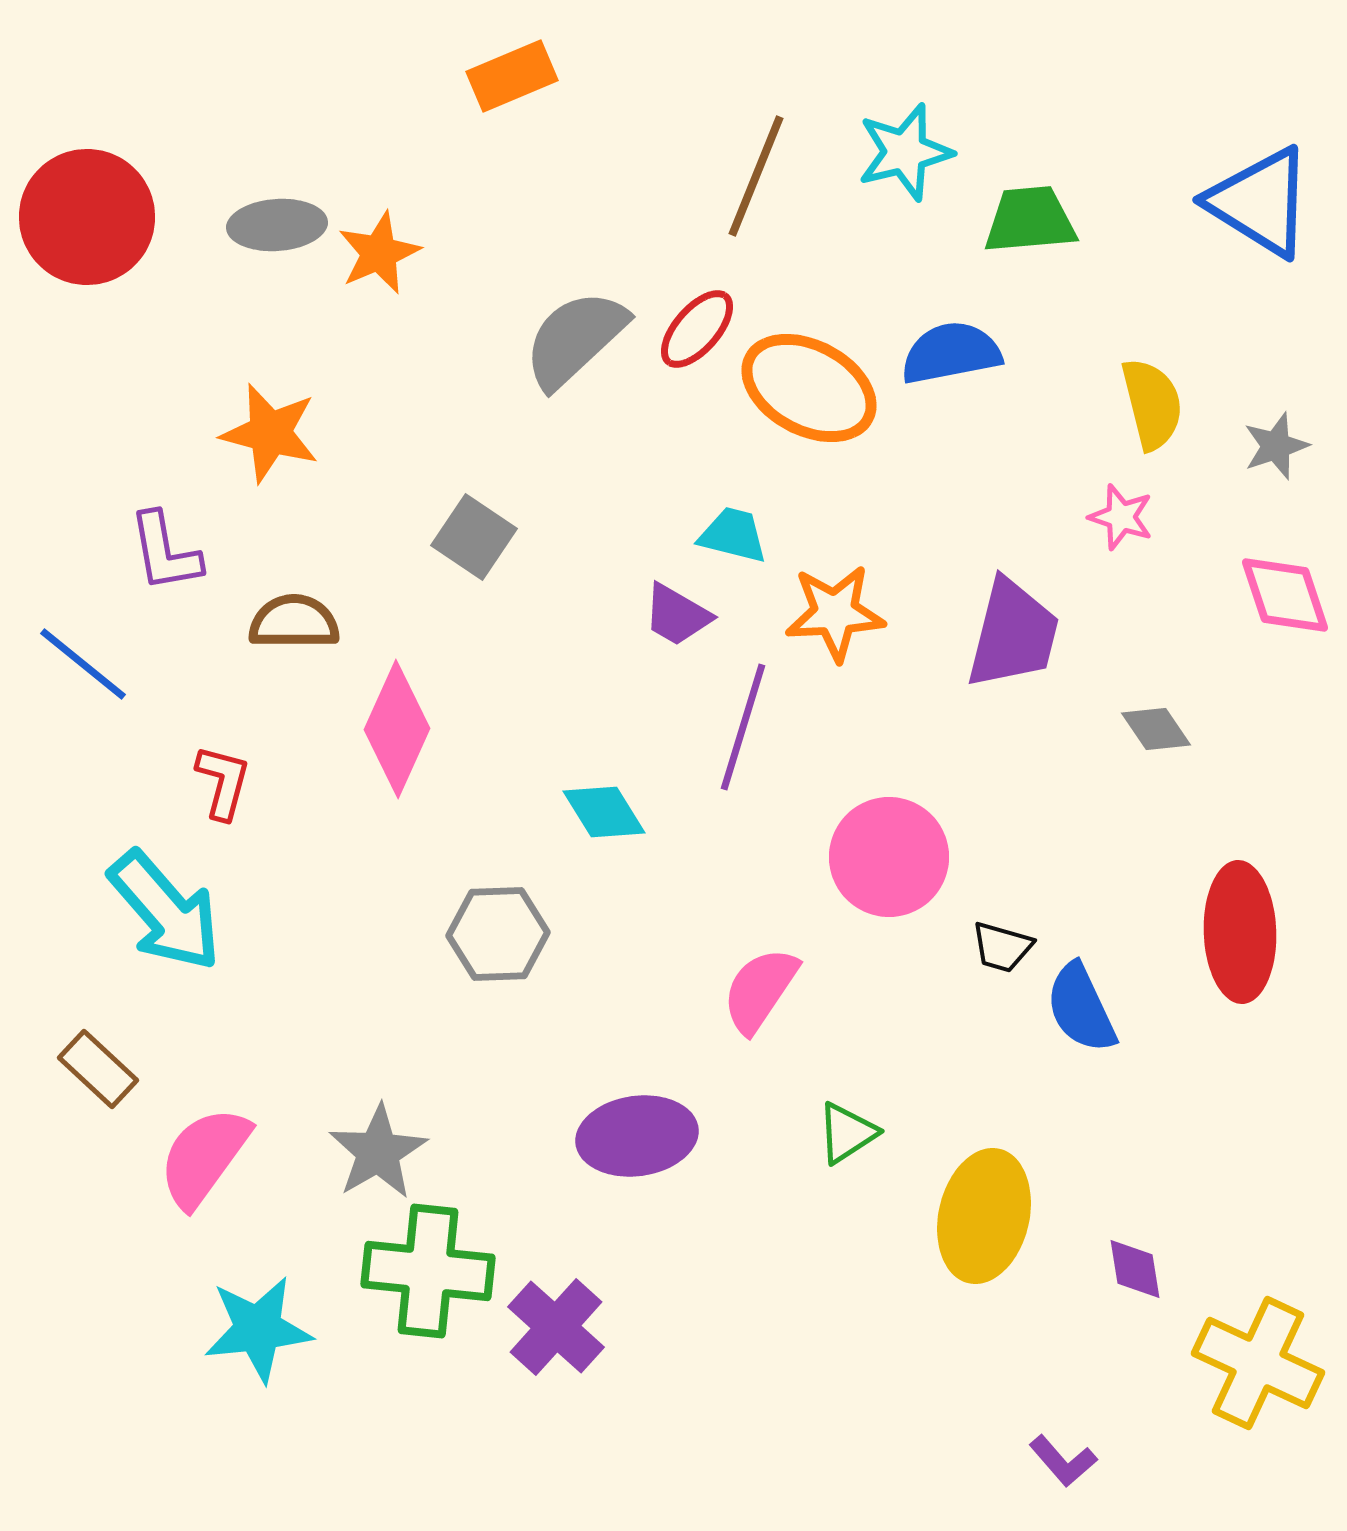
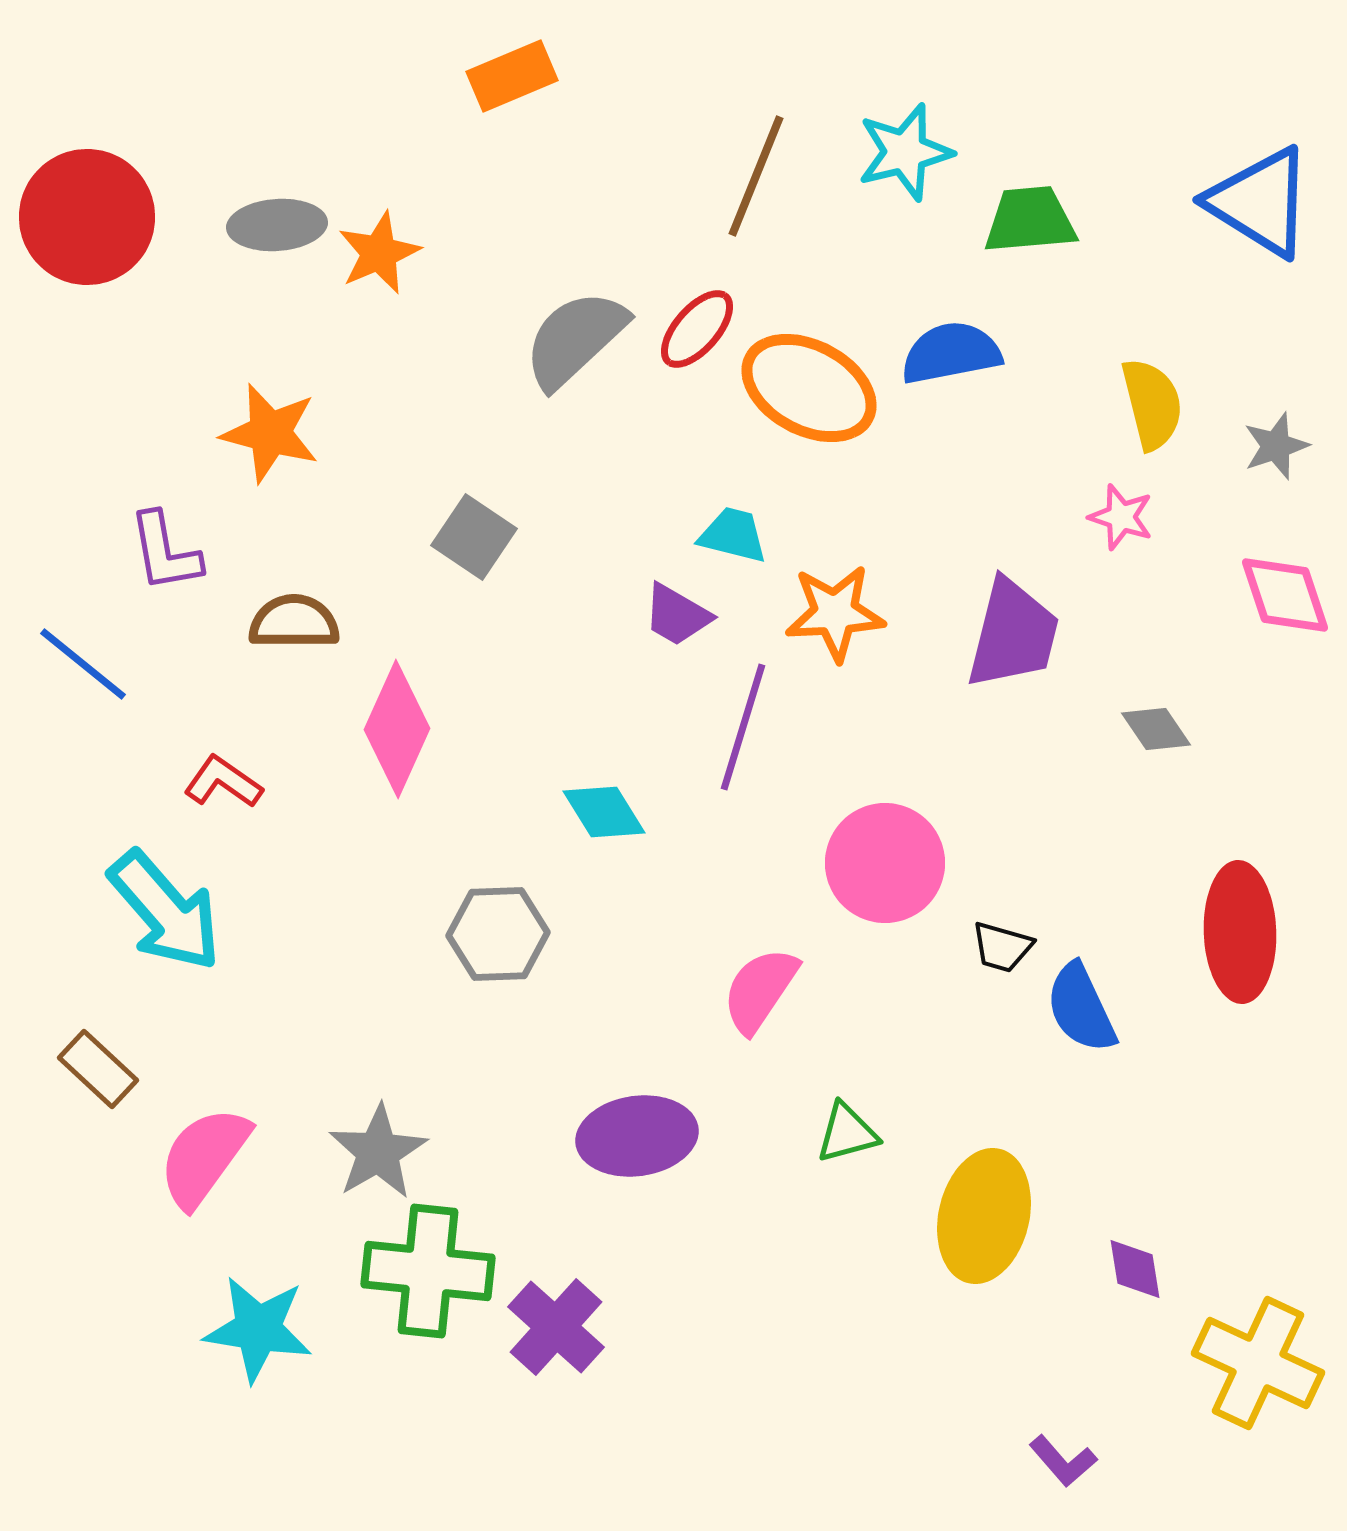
red L-shape at (223, 782): rotated 70 degrees counterclockwise
pink circle at (889, 857): moved 4 px left, 6 px down
green triangle at (847, 1133): rotated 18 degrees clockwise
cyan star at (258, 1329): rotated 15 degrees clockwise
